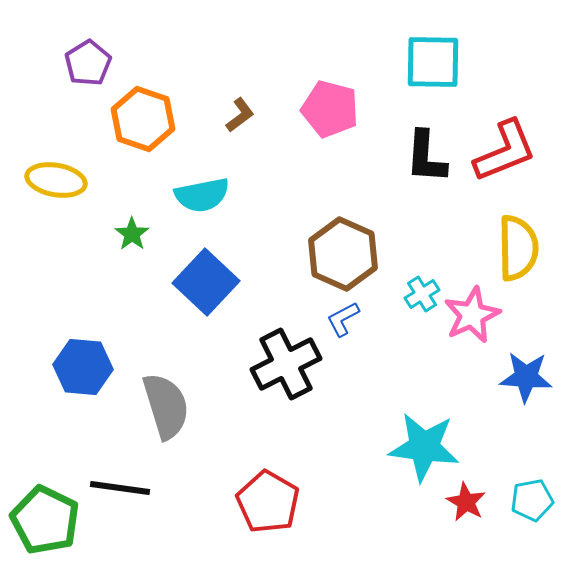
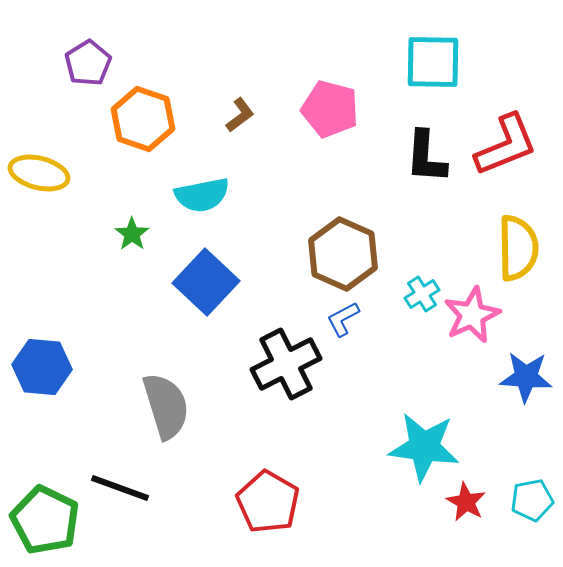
red L-shape: moved 1 px right, 6 px up
yellow ellipse: moved 17 px left, 7 px up; rotated 4 degrees clockwise
blue hexagon: moved 41 px left
black line: rotated 12 degrees clockwise
